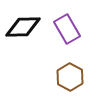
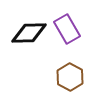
black diamond: moved 6 px right, 6 px down
